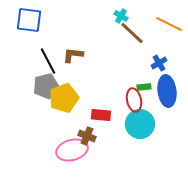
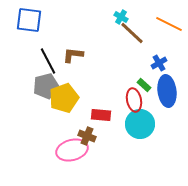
cyan cross: moved 1 px down
green rectangle: moved 2 px up; rotated 48 degrees clockwise
